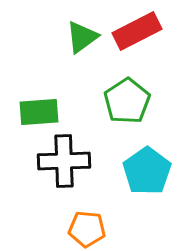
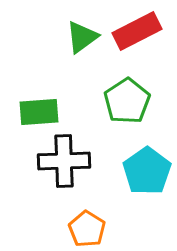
orange pentagon: rotated 27 degrees clockwise
